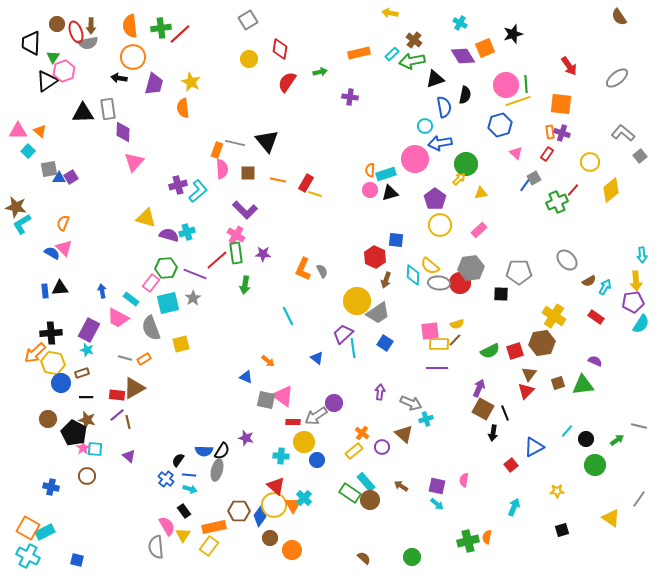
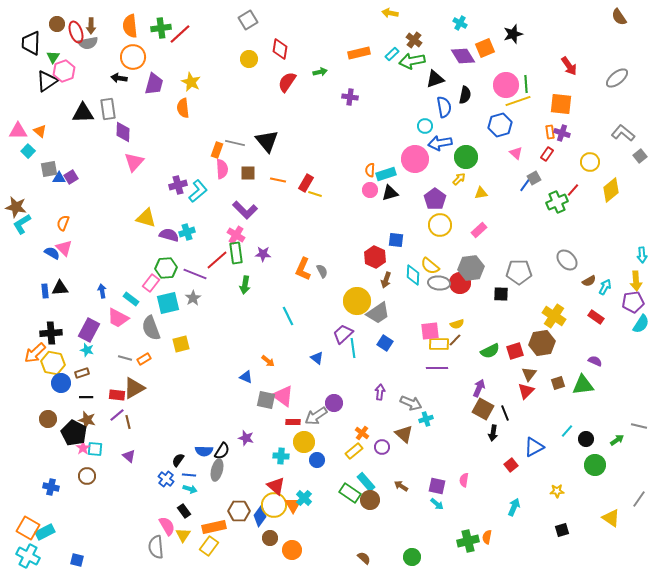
green circle at (466, 164): moved 7 px up
